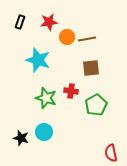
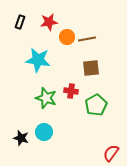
cyan star: rotated 10 degrees counterclockwise
red semicircle: rotated 48 degrees clockwise
